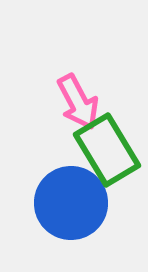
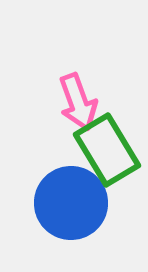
pink arrow: rotated 8 degrees clockwise
